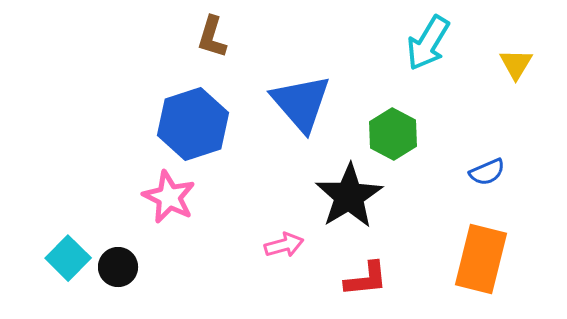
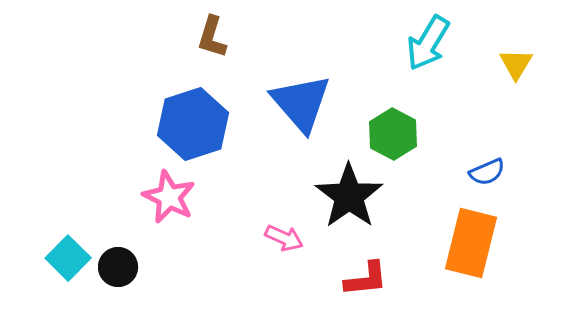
black star: rotated 4 degrees counterclockwise
pink arrow: moved 7 px up; rotated 39 degrees clockwise
orange rectangle: moved 10 px left, 16 px up
